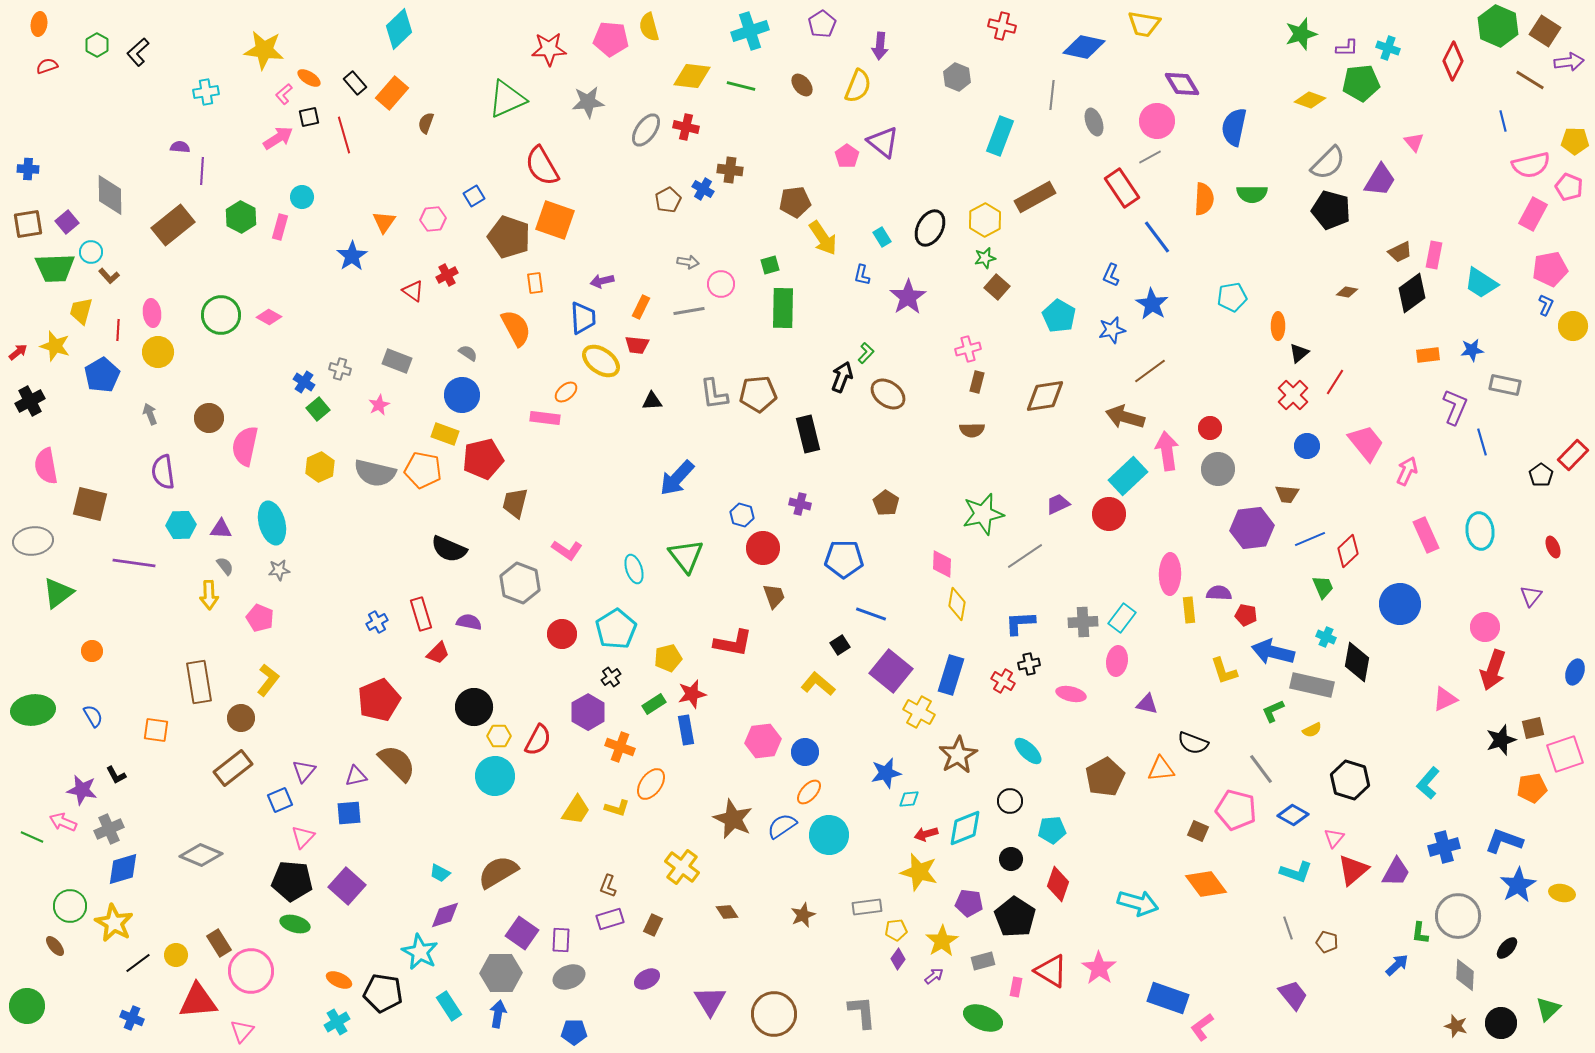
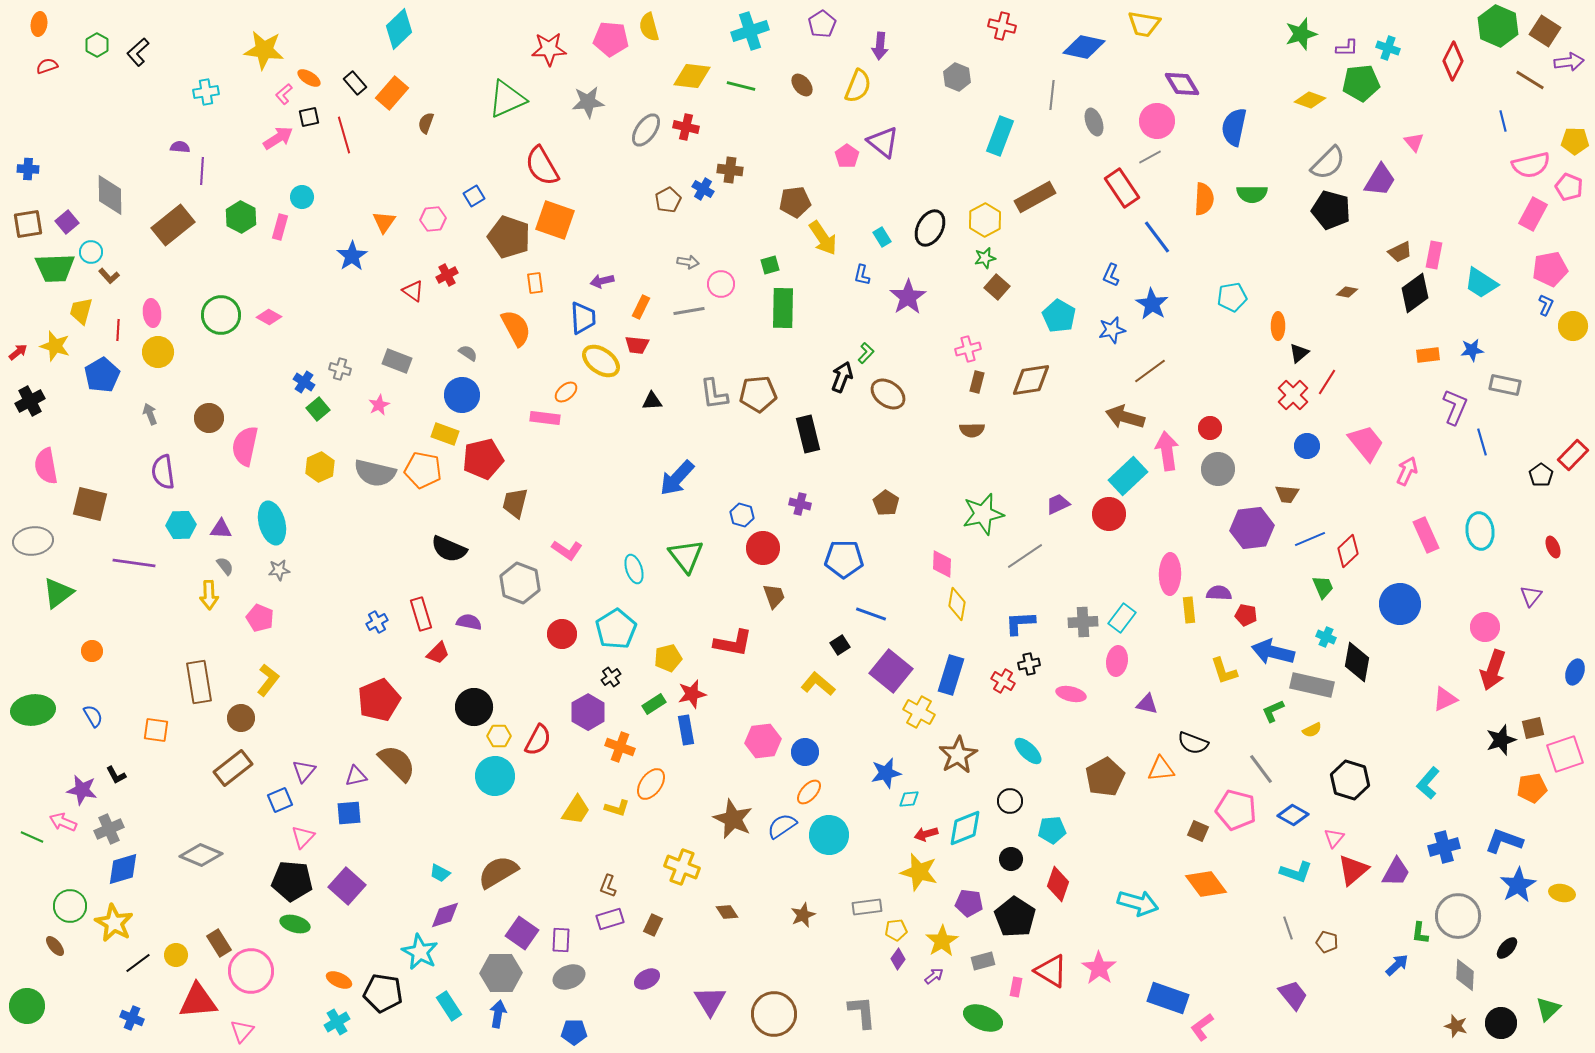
black diamond at (1412, 293): moved 3 px right
red line at (1335, 382): moved 8 px left
brown diamond at (1045, 396): moved 14 px left, 16 px up
yellow cross at (682, 867): rotated 16 degrees counterclockwise
